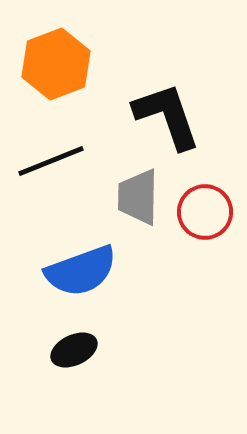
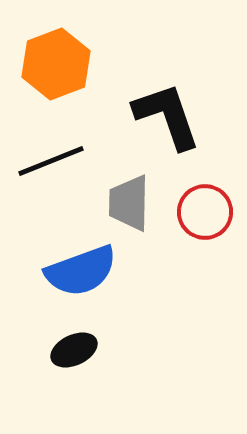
gray trapezoid: moved 9 px left, 6 px down
